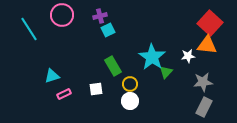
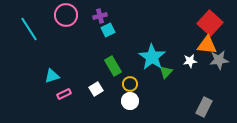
pink circle: moved 4 px right
white star: moved 2 px right, 5 px down
gray star: moved 16 px right, 22 px up
white square: rotated 24 degrees counterclockwise
